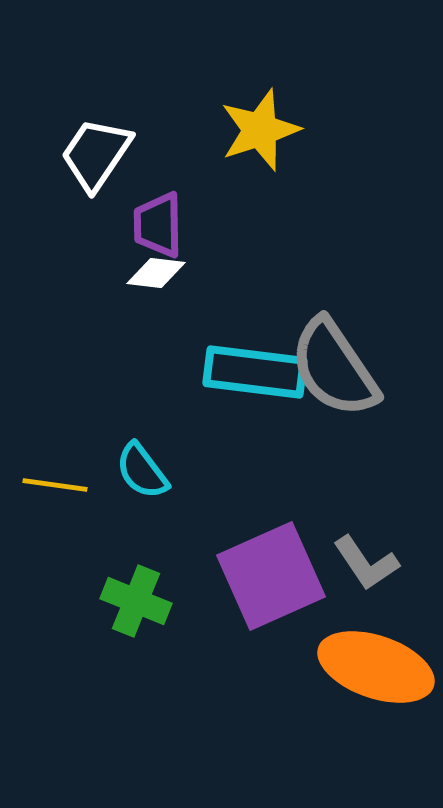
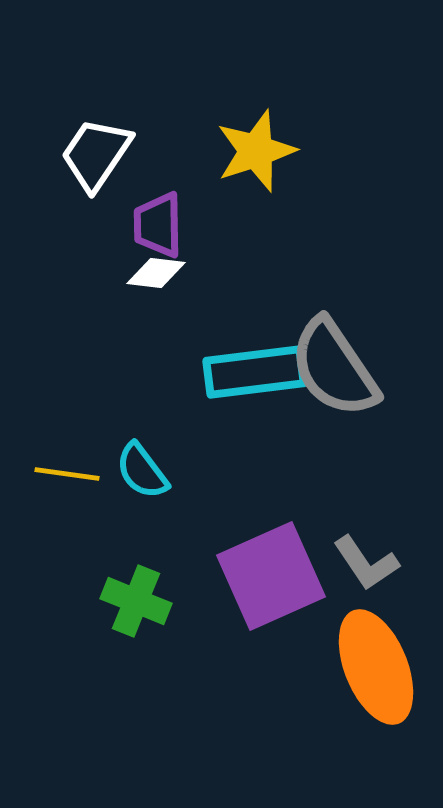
yellow star: moved 4 px left, 21 px down
cyan rectangle: rotated 14 degrees counterclockwise
yellow line: moved 12 px right, 11 px up
orange ellipse: rotated 49 degrees clockwise
